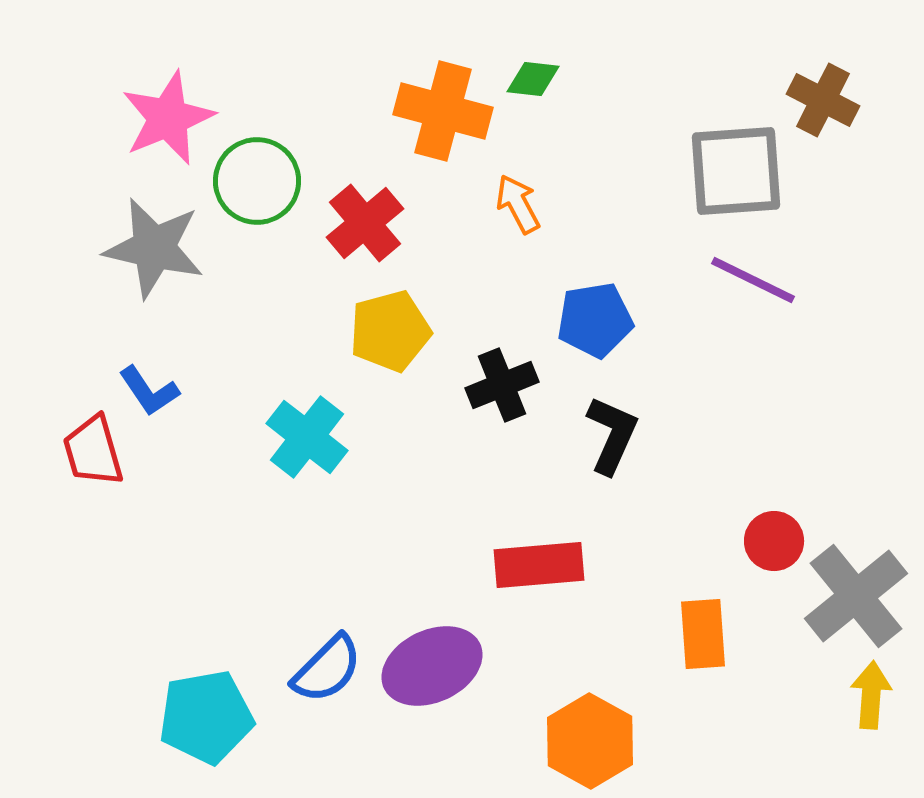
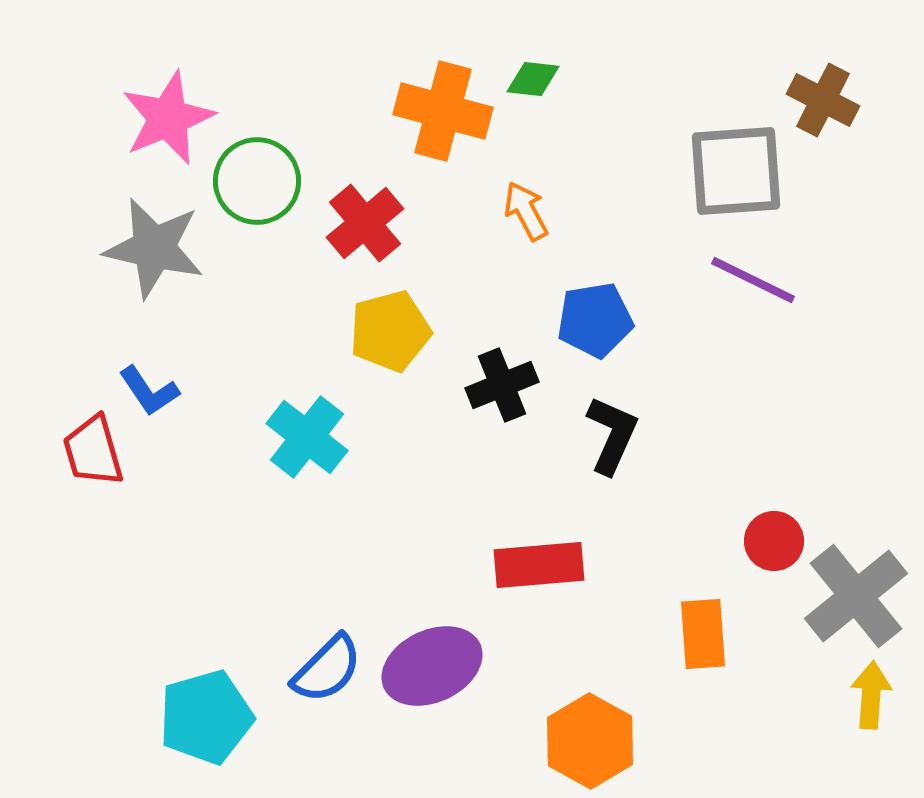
orange arrow: moved 8 px right, 7 px down
cyan pentagon: rotated 6 degrees counterclockwise
